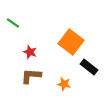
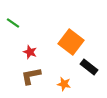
brown L-shape: rotated 15 degrees counterclockwise
